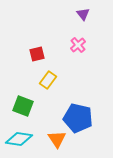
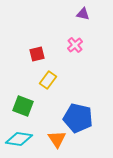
purple triangle: rotated 40 degrees counterclockwise
pink cross: moved 3 px left
